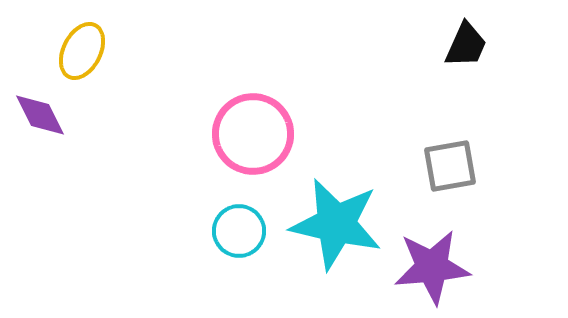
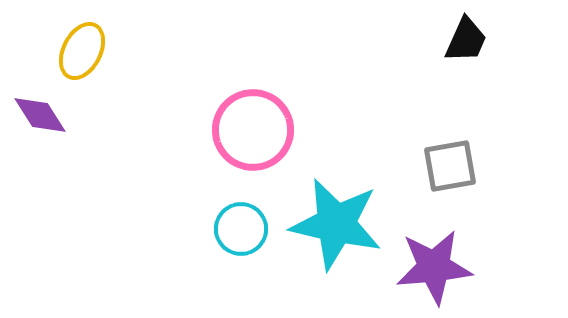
black trapezoid: moved 5 px up
purple diamond: rotated 6 degrees counterclockwise
pink circle: moved 4 px up
cyan circle: moved 2 px right, 2 px up
purple star: moved 2 px right
